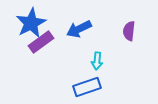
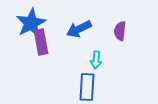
purple semicircle: moved 9 px left
purple rectangle: rotated 65 degrees counterclockwise
cyan arrow: moved 1 px left, 1 px up
blue rectangle: rotated 68 degrees counterclockwise
